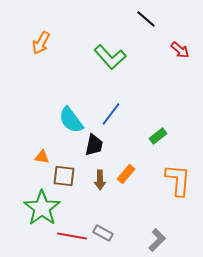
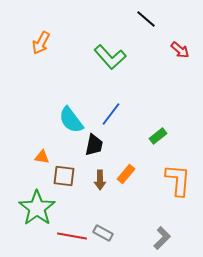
green star: moved 5 px left
gray L-shape: moved 5 px right, 2 px up
